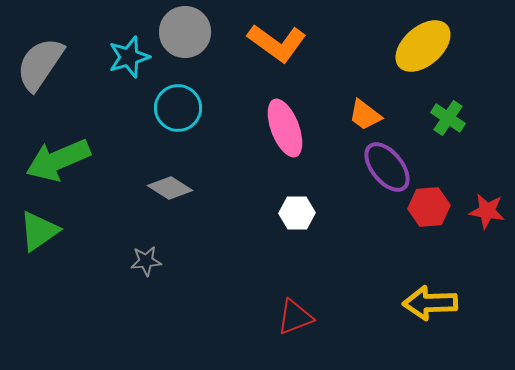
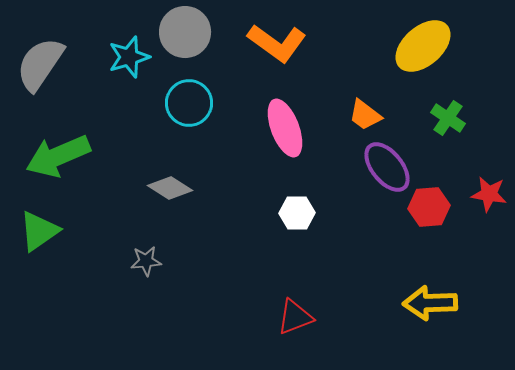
cyan circle: moved 11 px right, 5 px up
green arrow: moved 4 px up
red star: moved 2 px right, 17 px up
